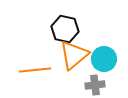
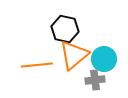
orange line: moved 2 px right, 5 px up
gray cross: moved 5 px up
